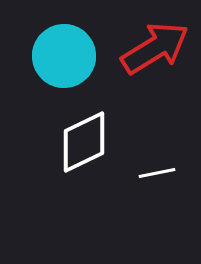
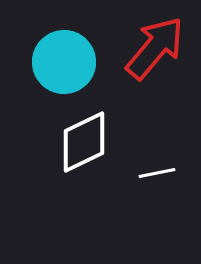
red arrow: rotated 18 degrees counterclockwise
cyan circle: moved 6 px down
